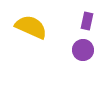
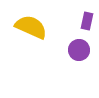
purple circle: moved 4 px left
